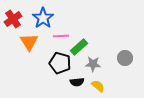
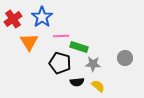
blue star: moved 1 px left, 1 px up
green rectangle: rotated 60 degrees clockwise
